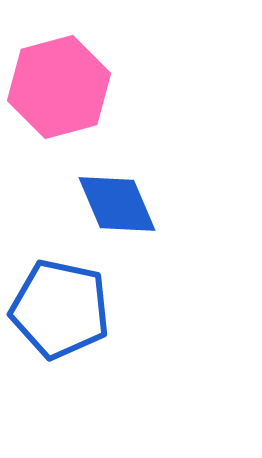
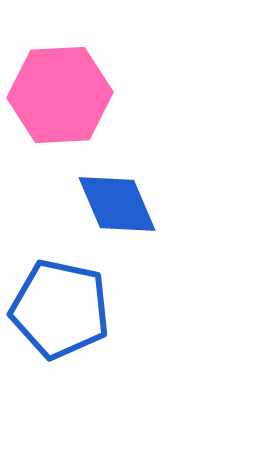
pink hexagon: moved 1 px right, 8 px down; rotated 12 degrees clockwise
